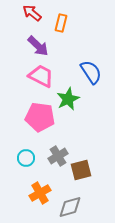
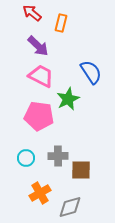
pink pentagon: moved 1 px left, 1 px up
gray cross: rotated 30 degrees clockwise
brown square: rotated 15 degrees clockwise
